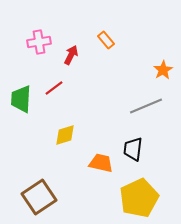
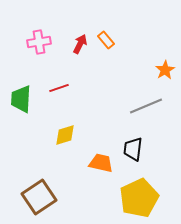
red arrow: moved 9 px right, 11 px up
orange star: moved 2 px right
red line: moved 5 px right; rotated 18 degrees clockwise
